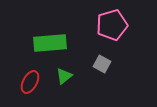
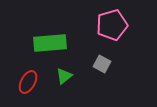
red ellipse: moved 2 px left
